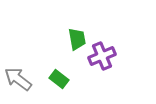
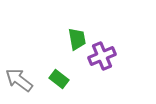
gray arrow: moved 1 px right, 1 px down
